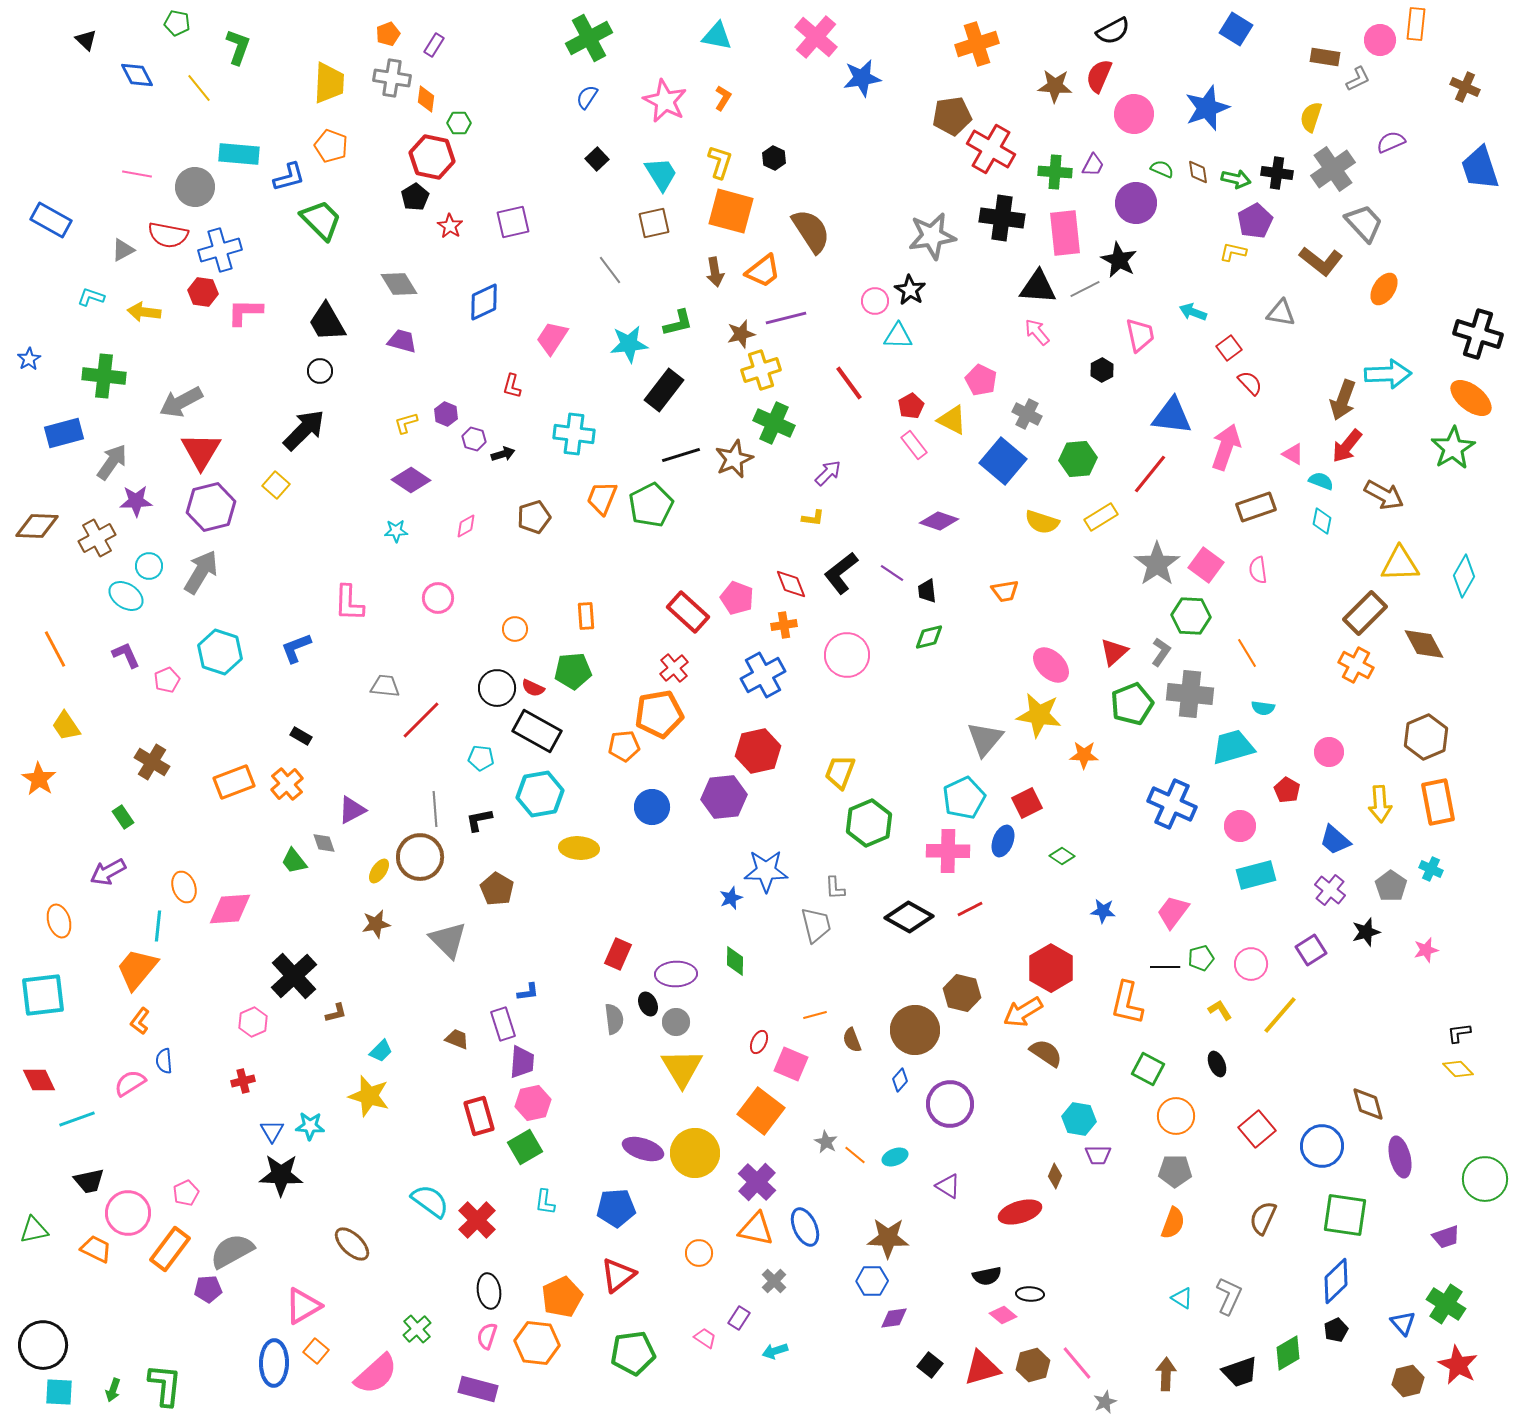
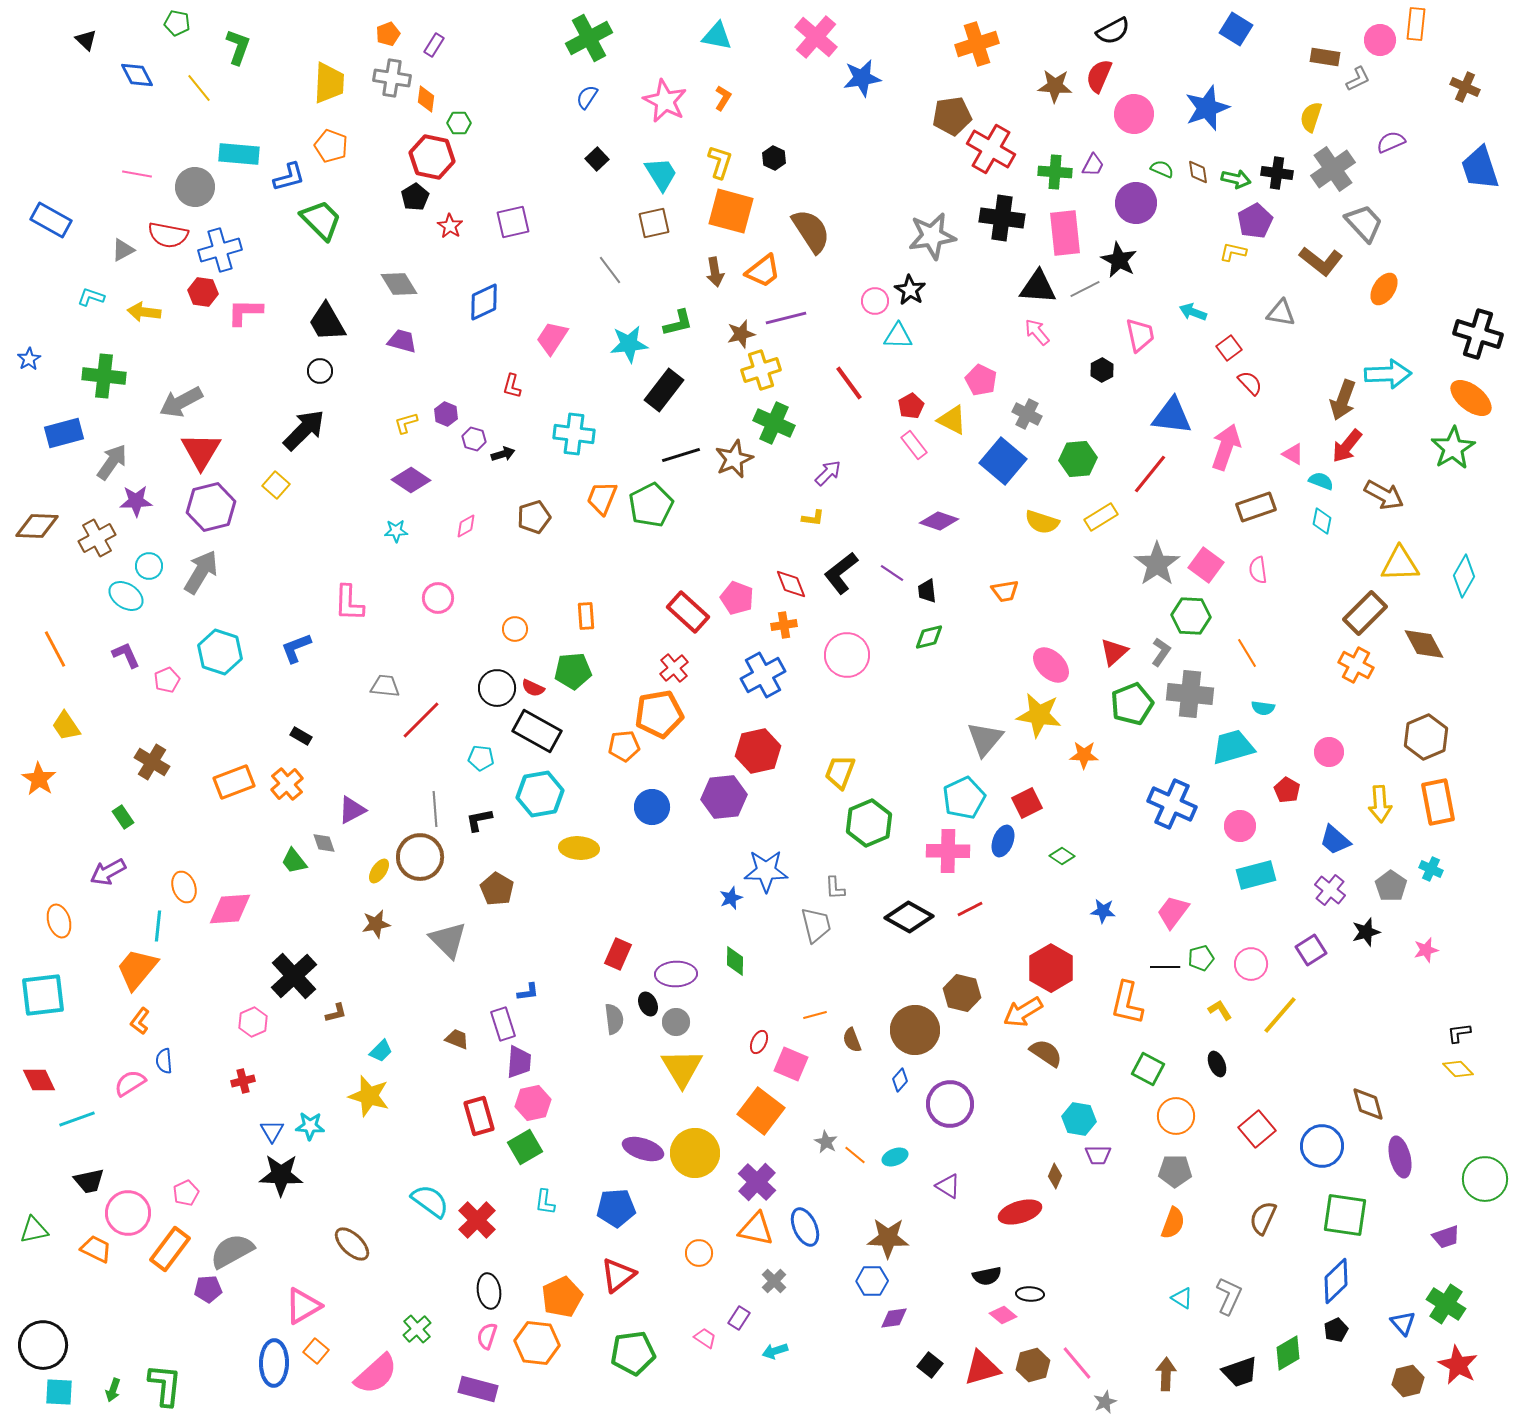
purple trapezoid at (522, 1062): moved 3 px left
